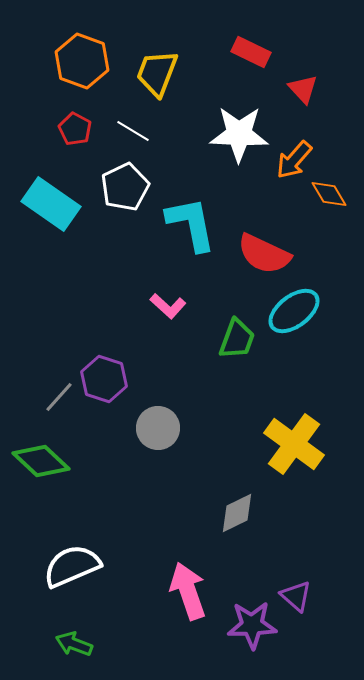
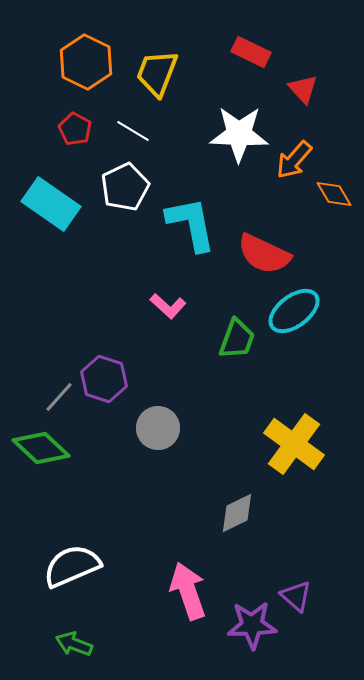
orange hexagon: moved 4 px right, 1 px down; rotated 6 degrees clockwise
orange diamond: moved 5 px right
green diamond: moved 13 px up
